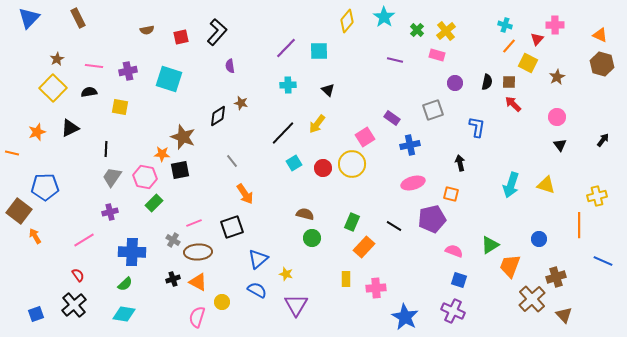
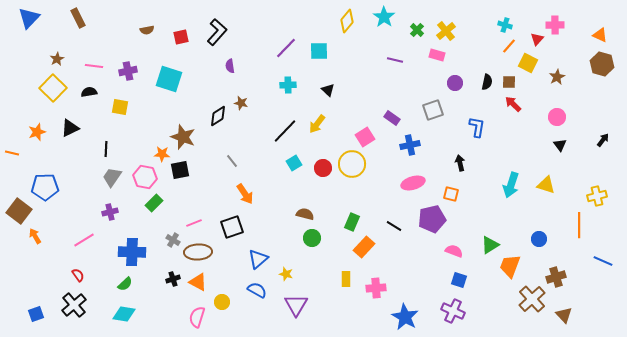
black line at (283, 133): moved 2 px right, 2 px up
